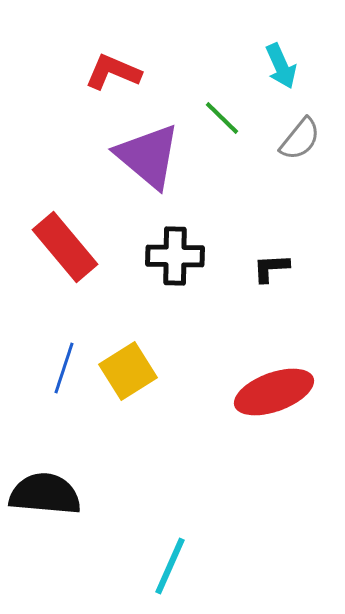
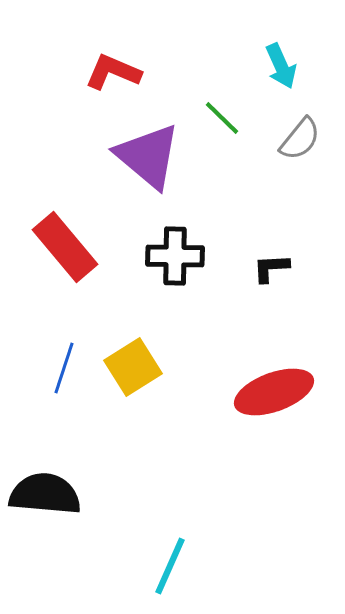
yellow square: moved 5 px right, 4 px up
